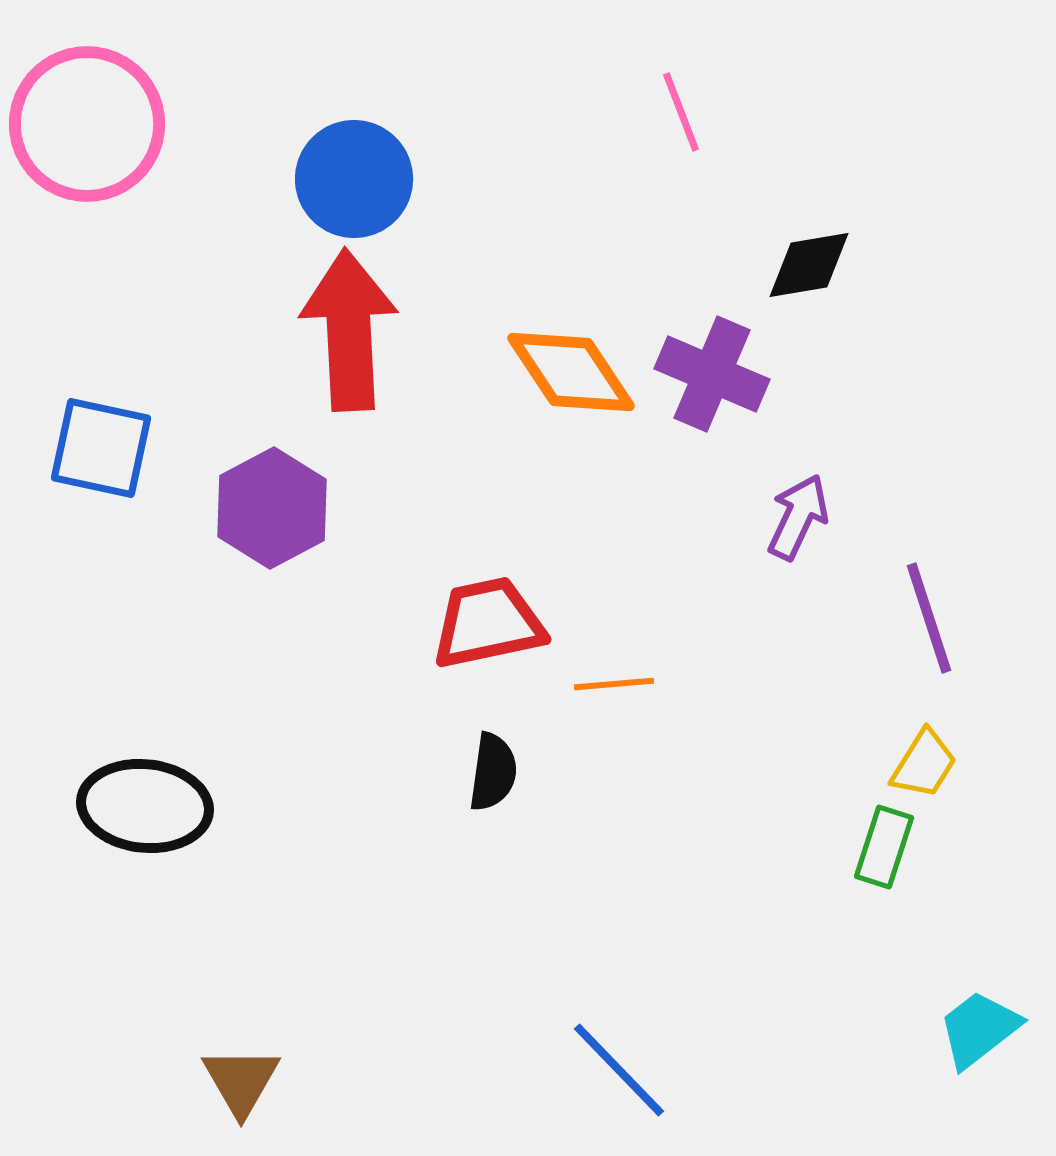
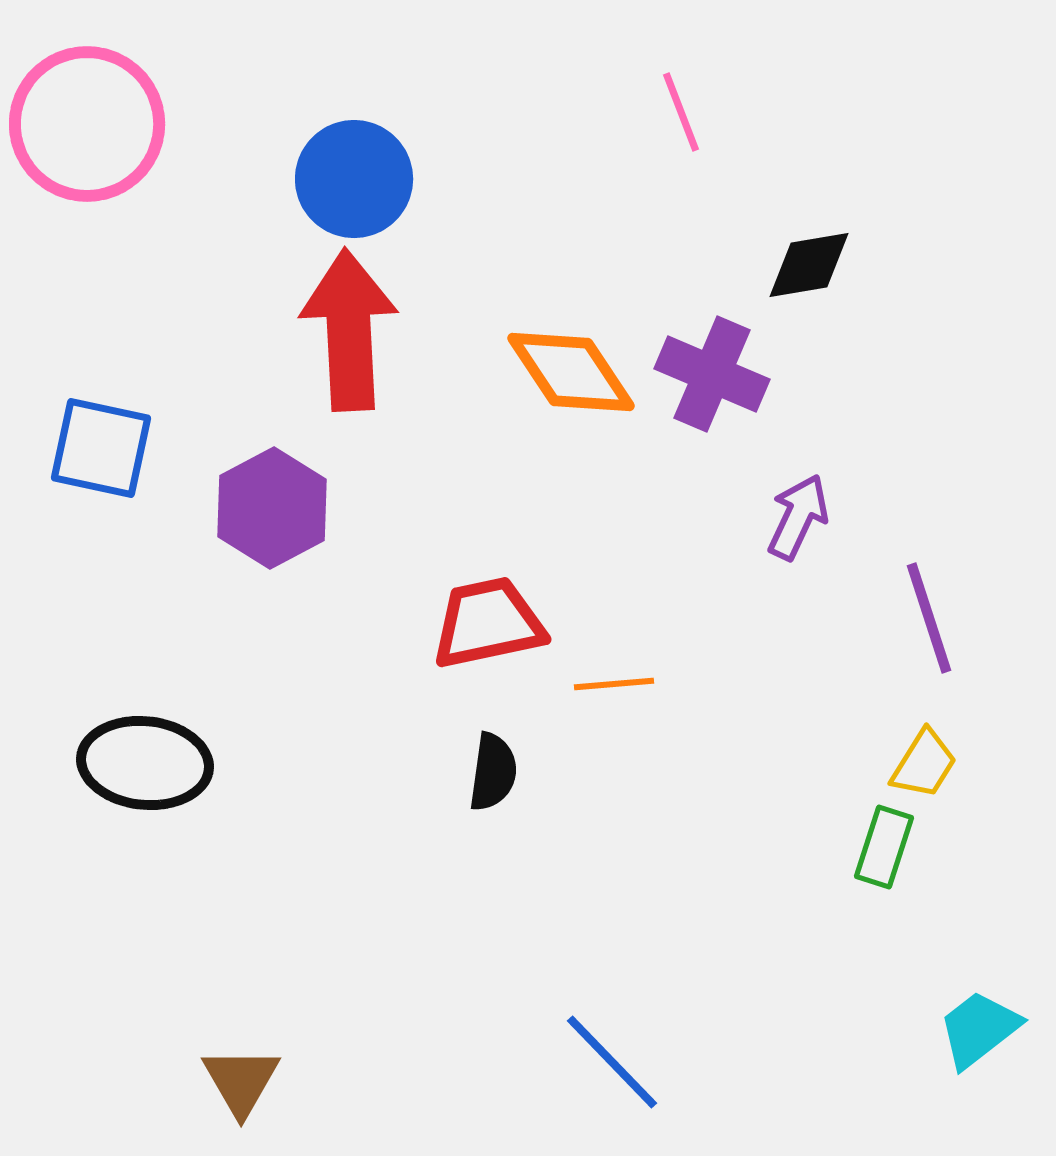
black ellipse: moved 43 px up
blue line: moved 7 px left, 8 px up
